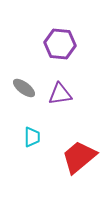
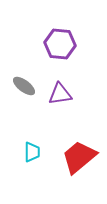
gray ellipse: moved 2 px up
cyan trapezoid: moved 15 px down
